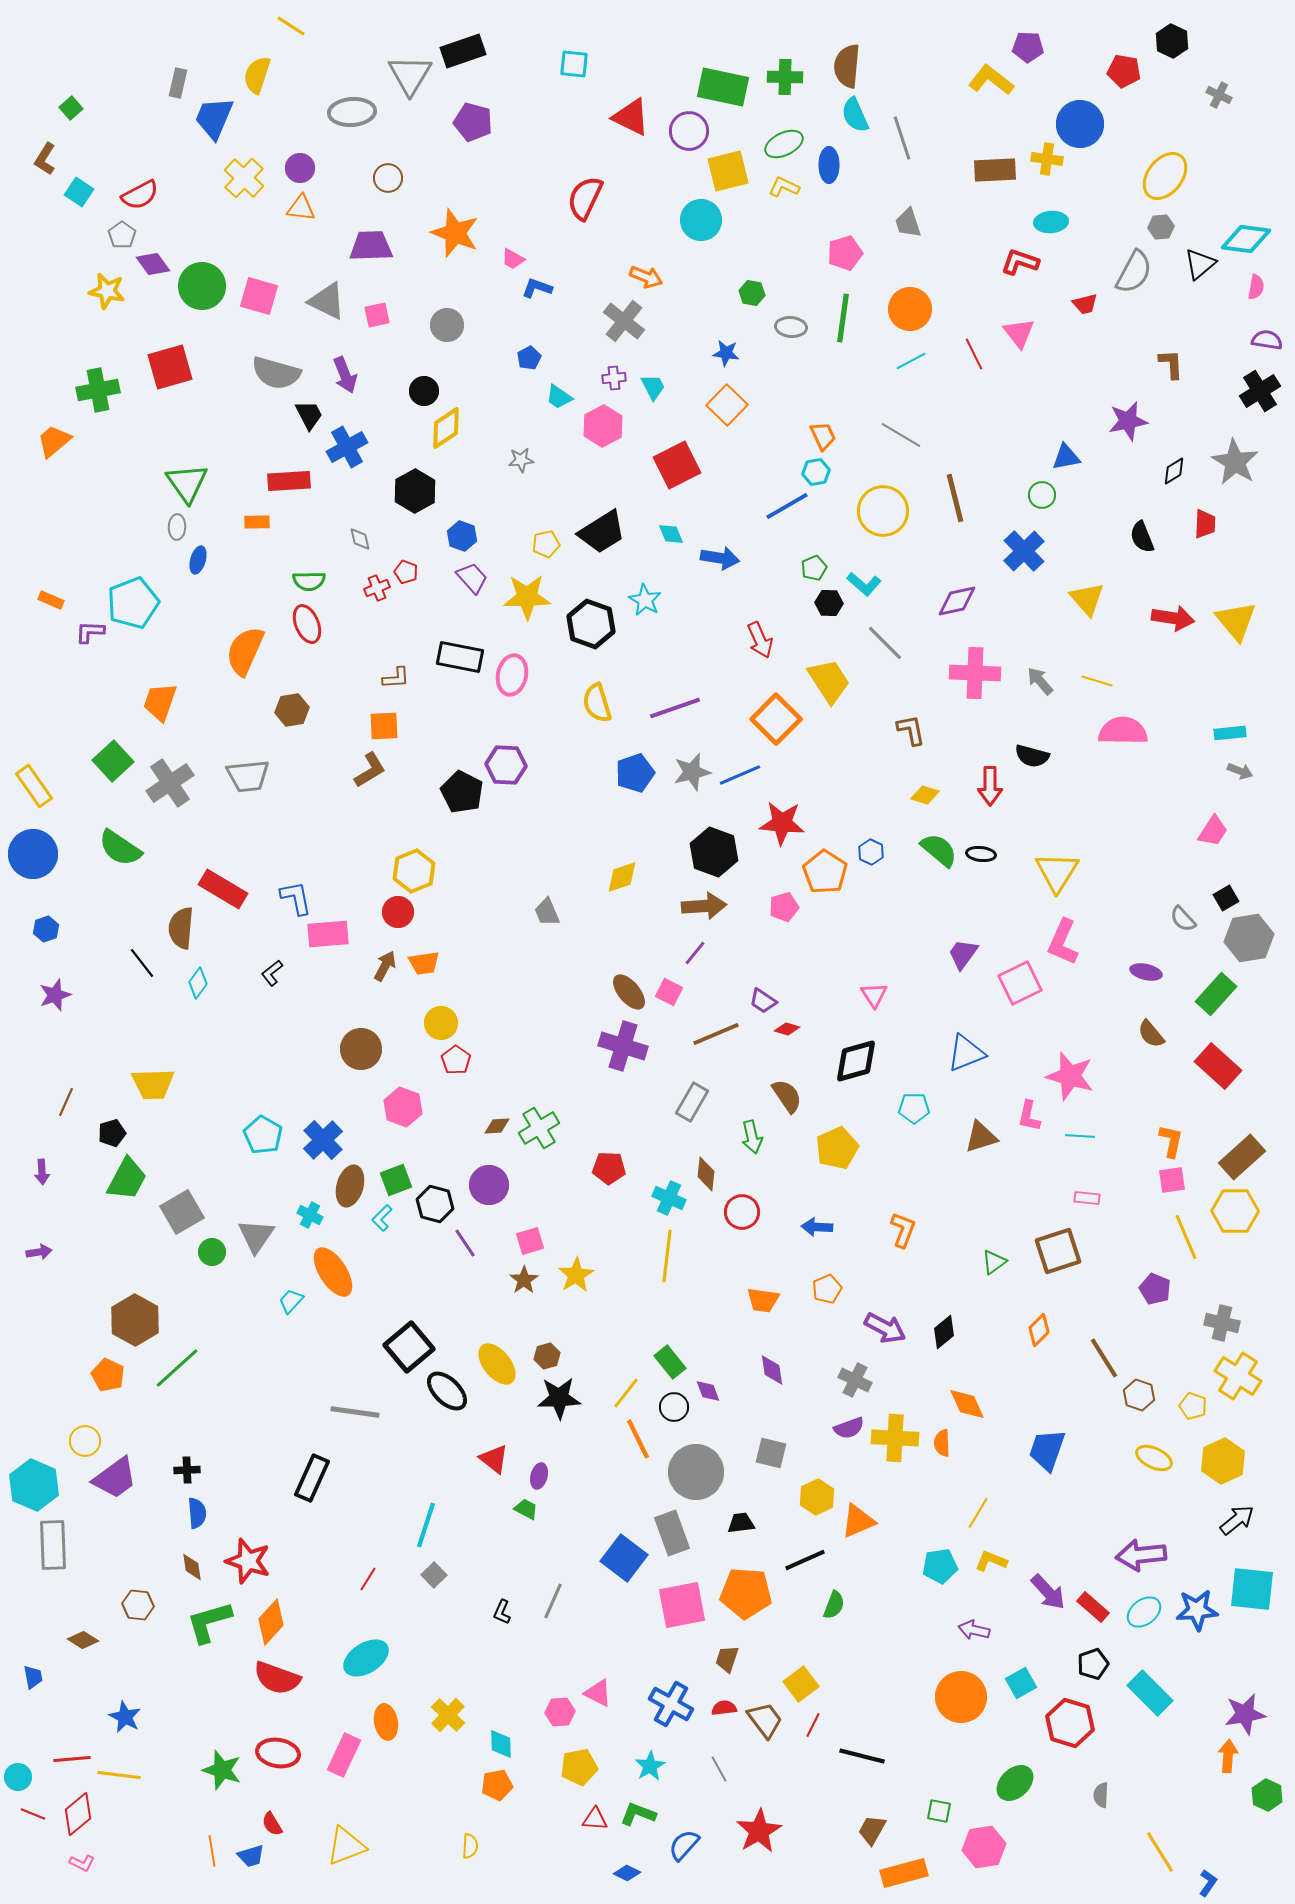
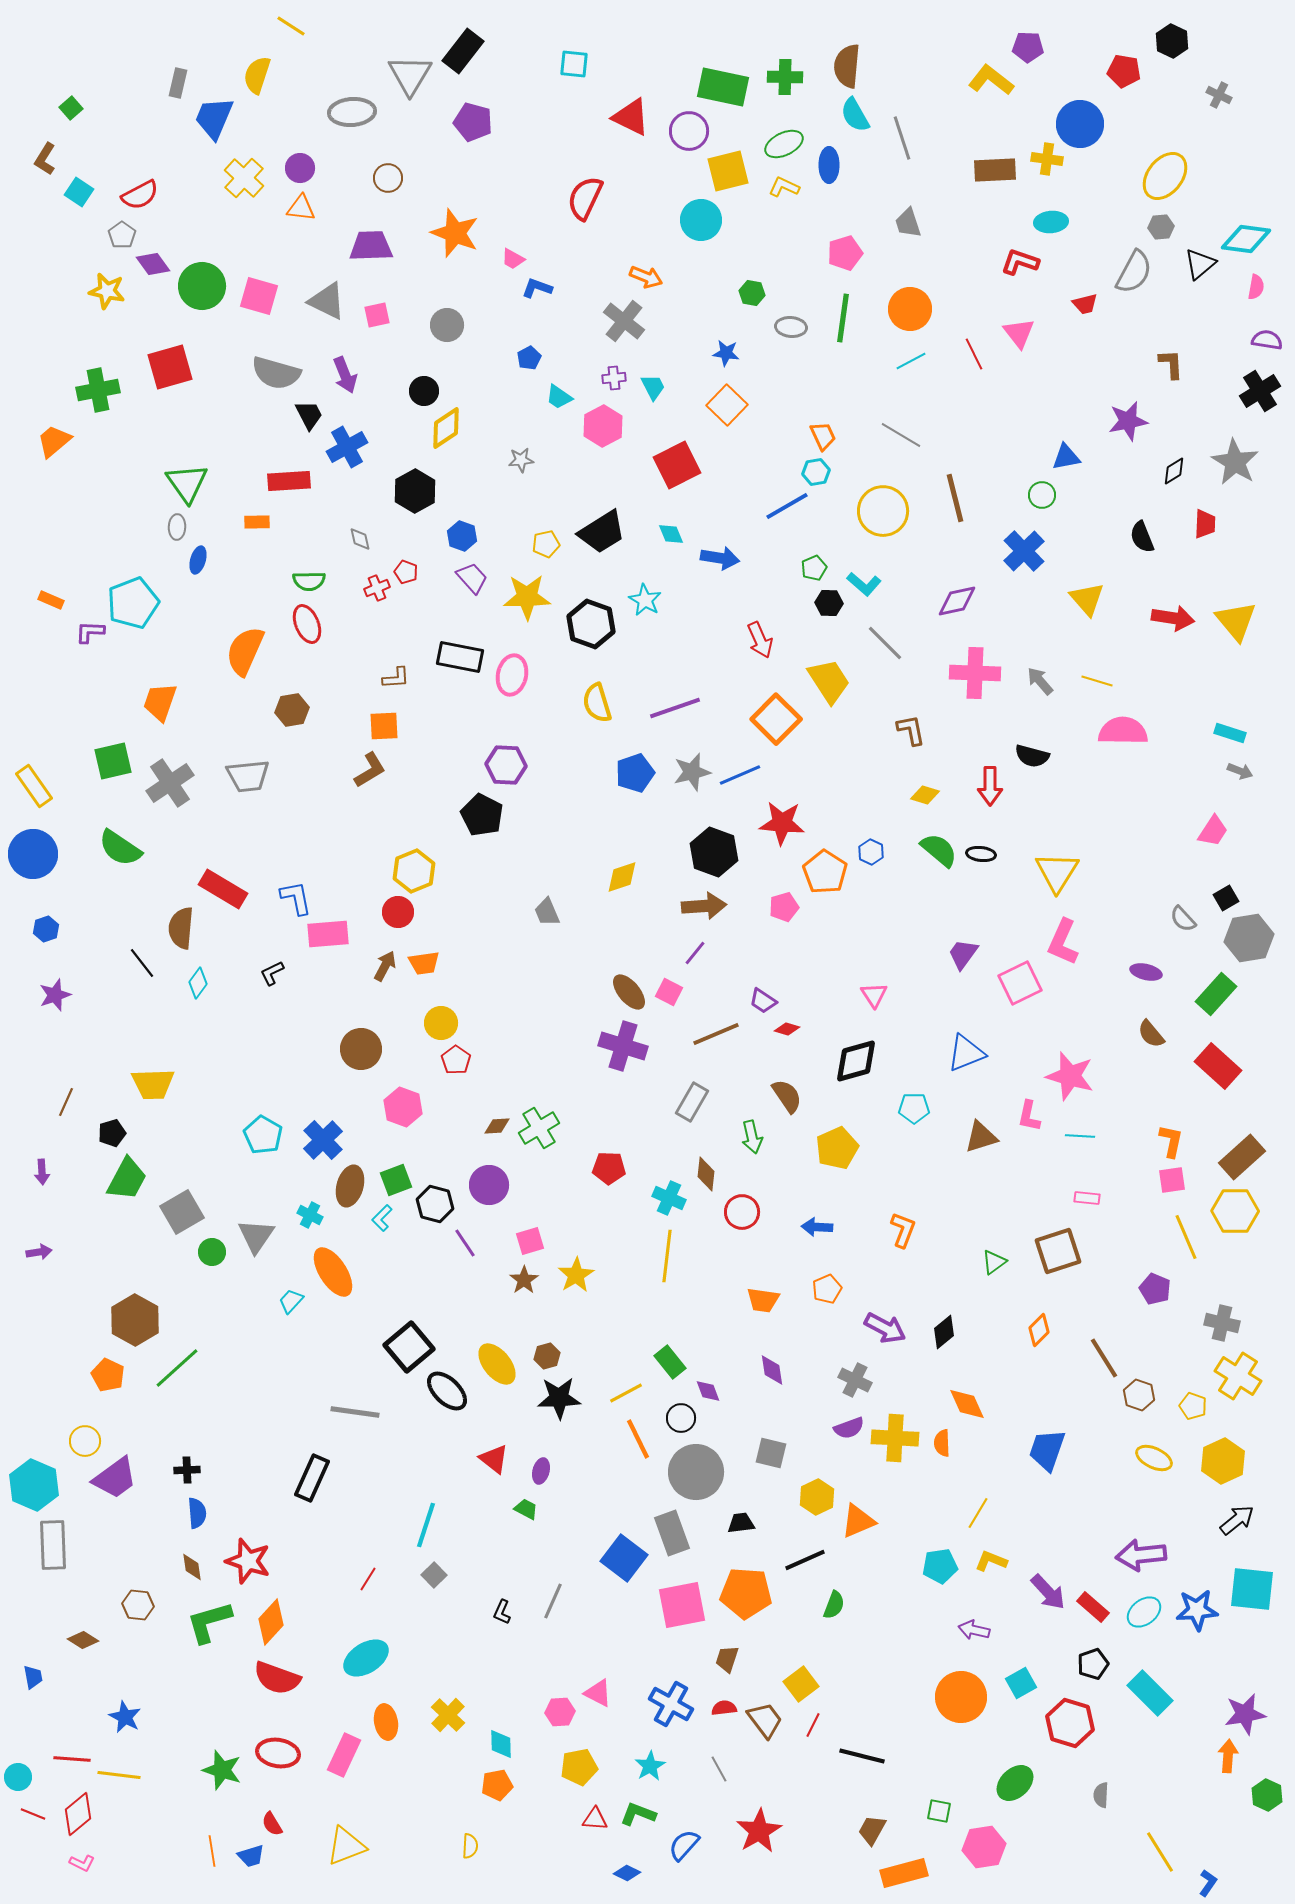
black rectangle at (463, 51): rotated 33 degrees counterclockwise
cyan semicircle at (855, 115): rotated 6 degrees counterclockwise
cyan rectangle at (1230, 733): rotated 24 degrees clockwise
green square at (113, 761): rotated 30 degrees clockwise
black pentagon at (462, 792): moved 20 px right, 23 px down
black L-shape at (272, 973): rotated 12 degrees clockwise
yellow line at (626, 1393): rotated 24 degrees clockwise
black circle at (674, 1407): moved 7 px right, 11 px down
purple ellipse at (539, 1476): moved 2 px right, 5 px up
red line at (72, 1759): rotated 9 degrees clockwise
